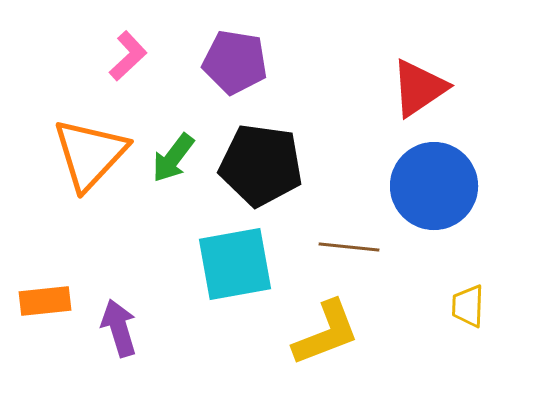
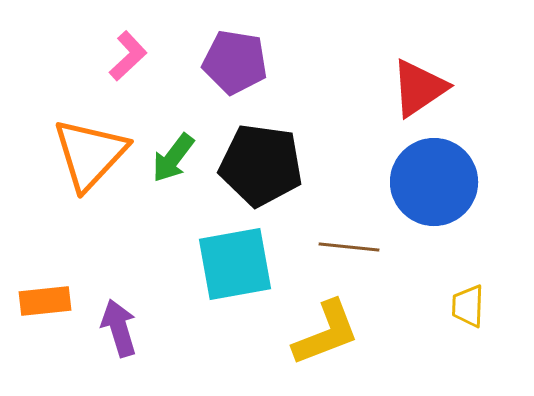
blue circle: moved 4 px up
